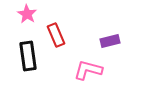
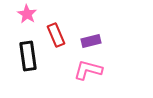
purple rectangle: moved 19 px left
